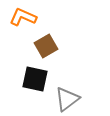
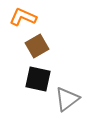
brown square: moved 9 px left
black square: moved 3 px right
